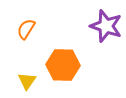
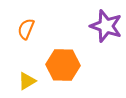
orange semicircle: rotated 10 degrees counterclockwise
yellow triangle: rotated 24 degrees clockwise
